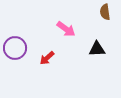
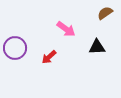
brown semicircle: moved 1 px down; rotated 63 degrees clockwise
black triangle: moved 2 px up
red arrow: moved 2 px right, 1 px up
